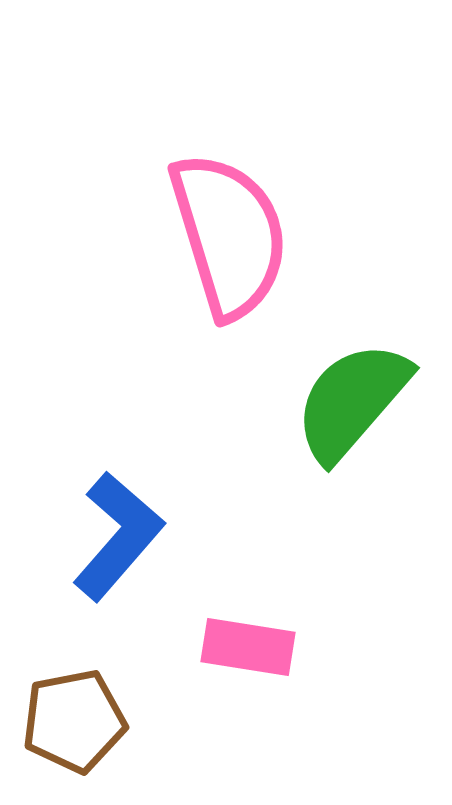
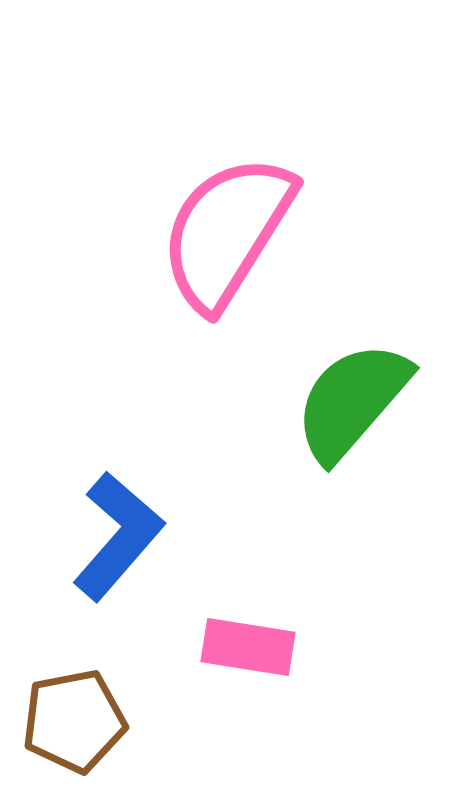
pink semicircle: moved 2 px left, 3 px up; rotated 131 degrees counterclockwise
